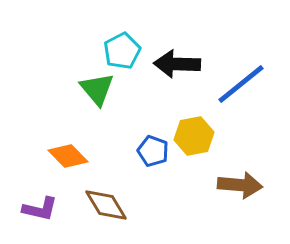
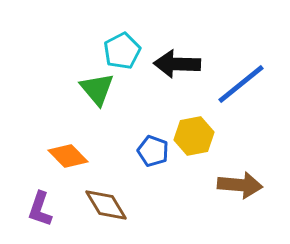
purple L-shape: rotated 96 degrees clockwise
